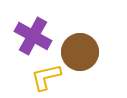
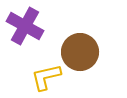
purple cross: moved 8 px left, 10 px up
